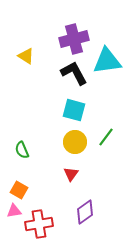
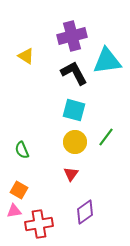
purple cross: moved 2 px left, 3 px up
